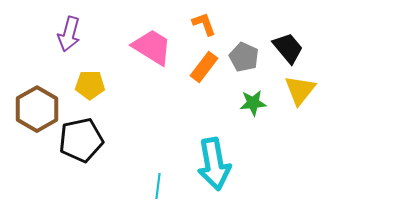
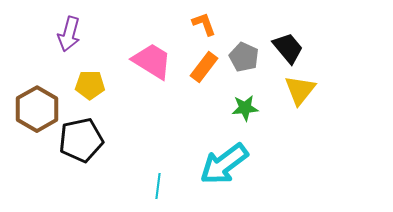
pink trapezoid: moved 14 px down
green star: moved 8 px left, 5 px down
cyan arrow: moved 10 px right; rotated 63 degrees clockwise
